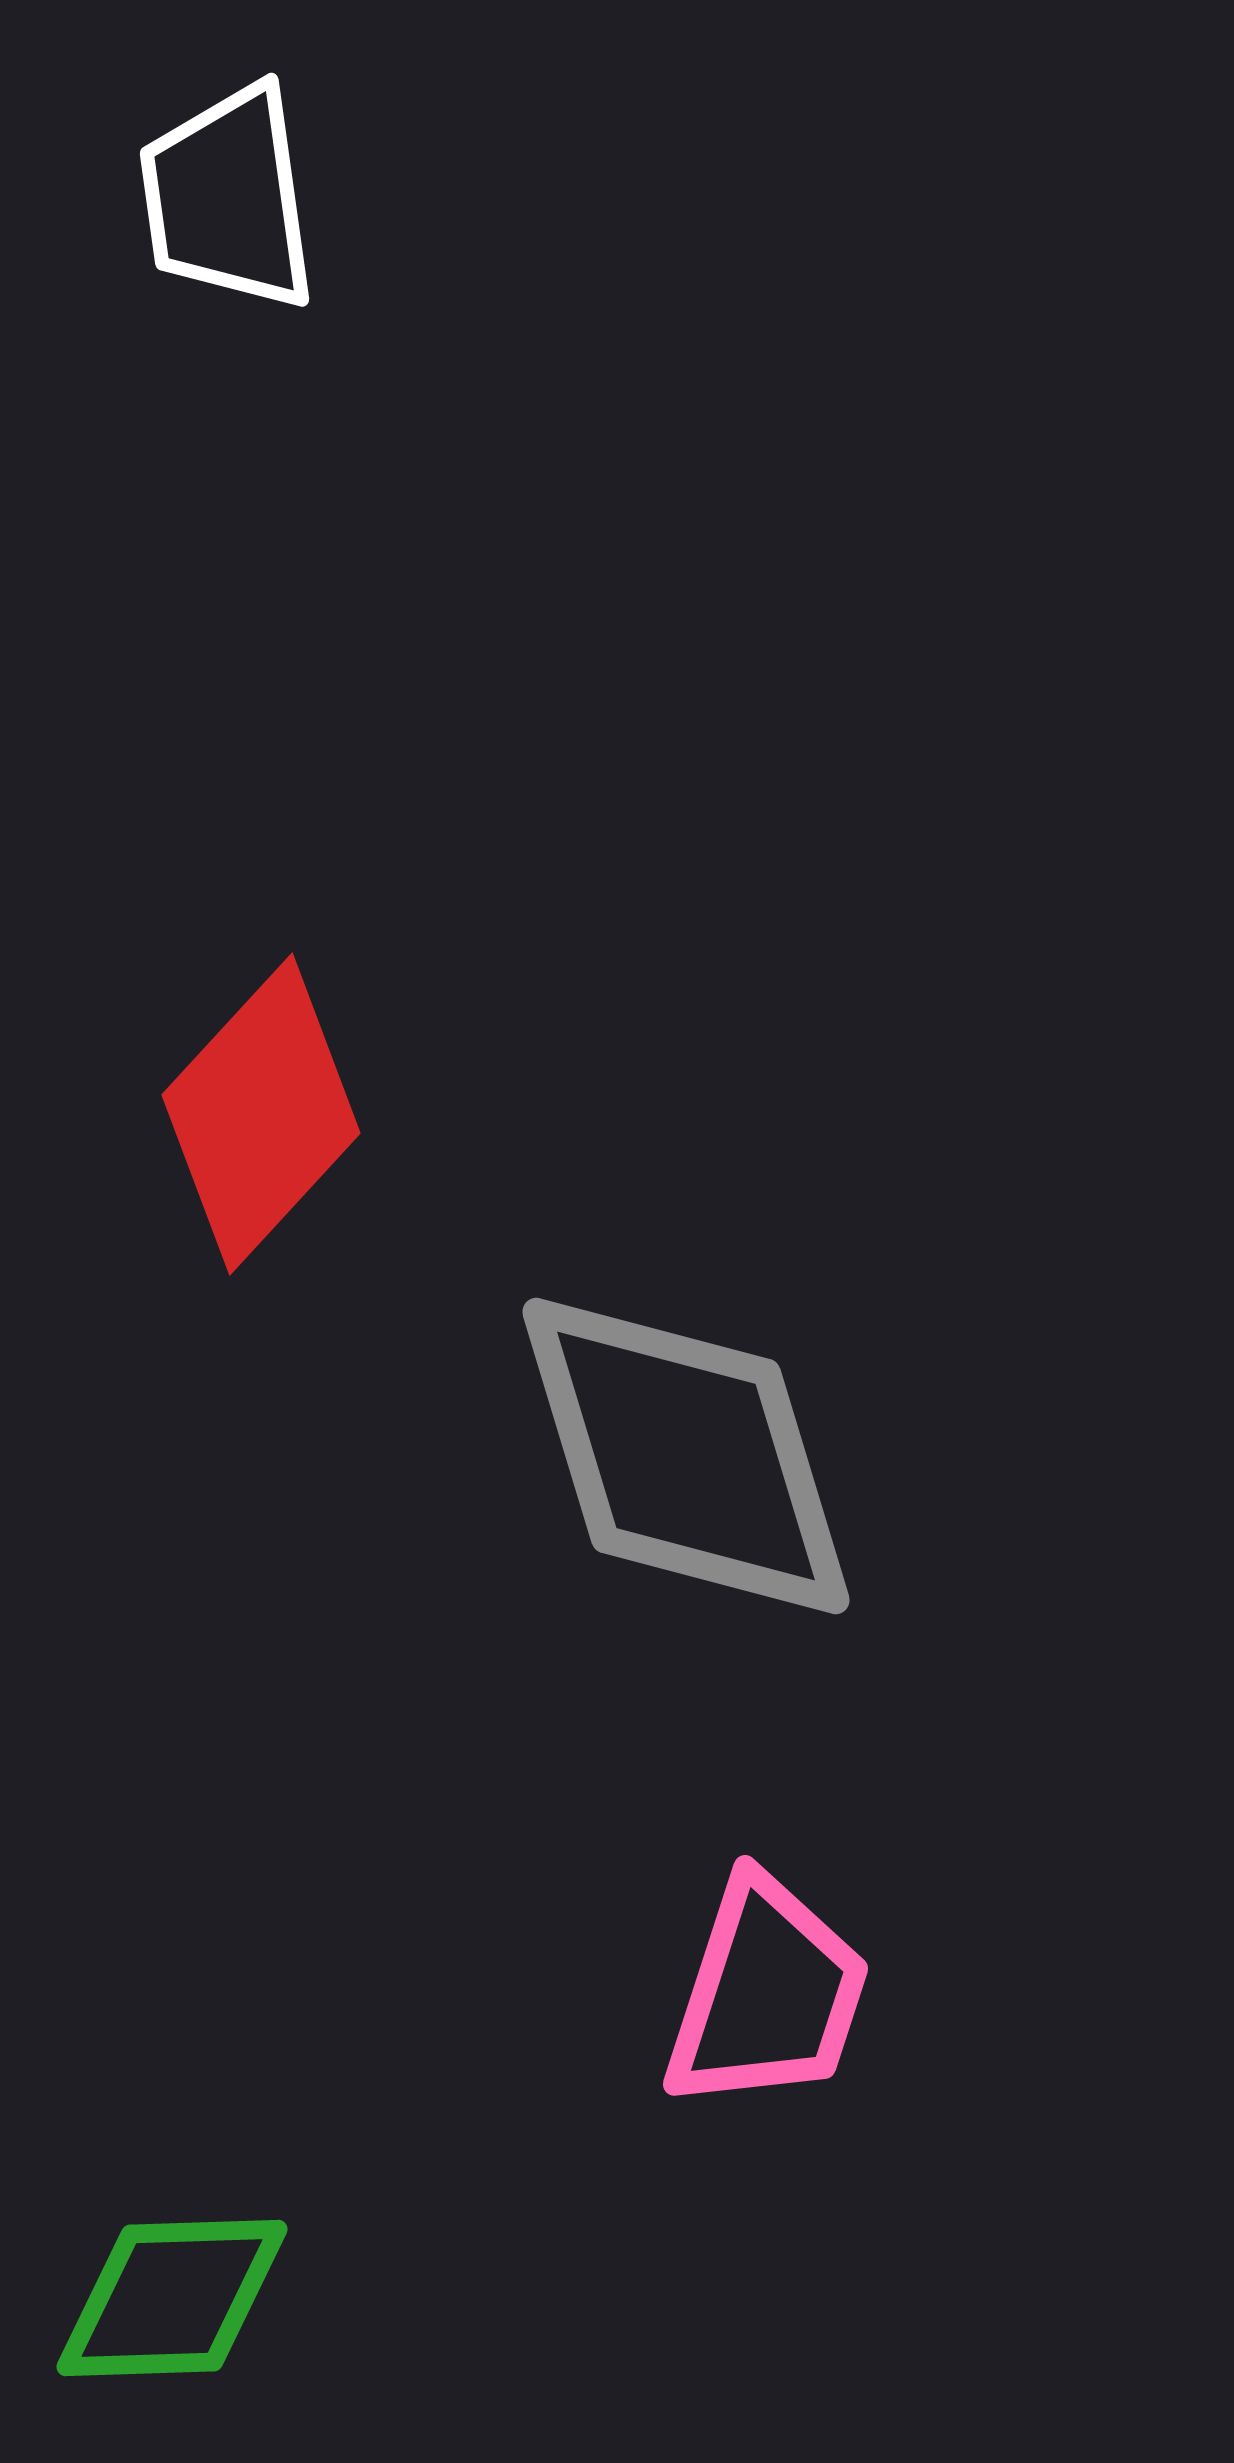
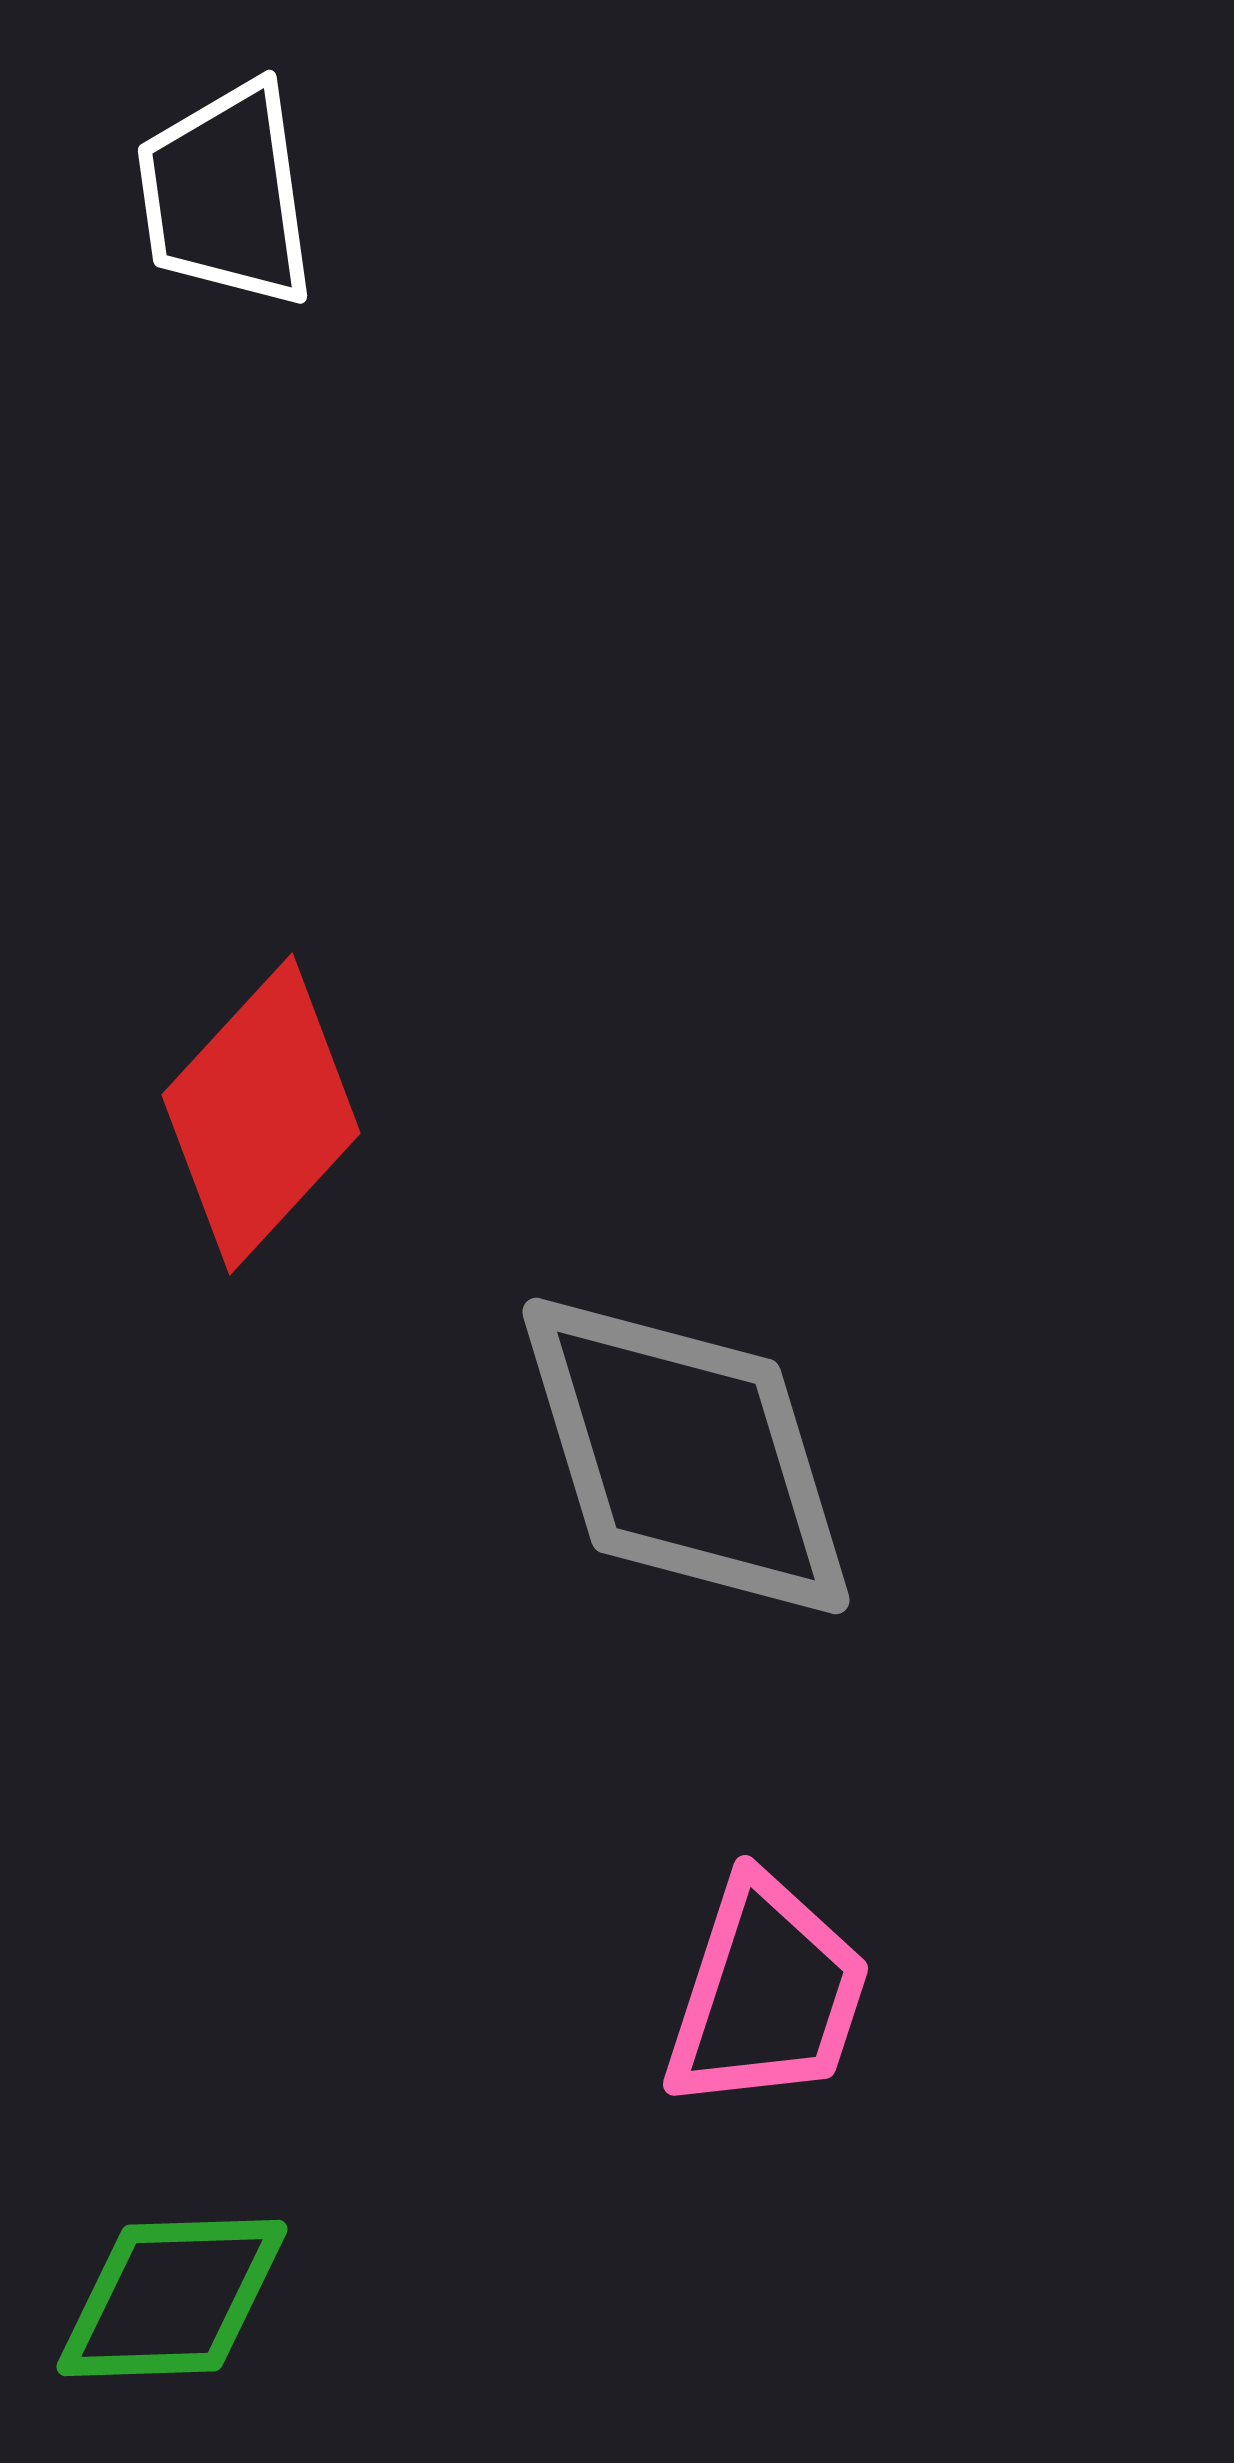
white trapezoid: moved 2 px left, 3 px up
